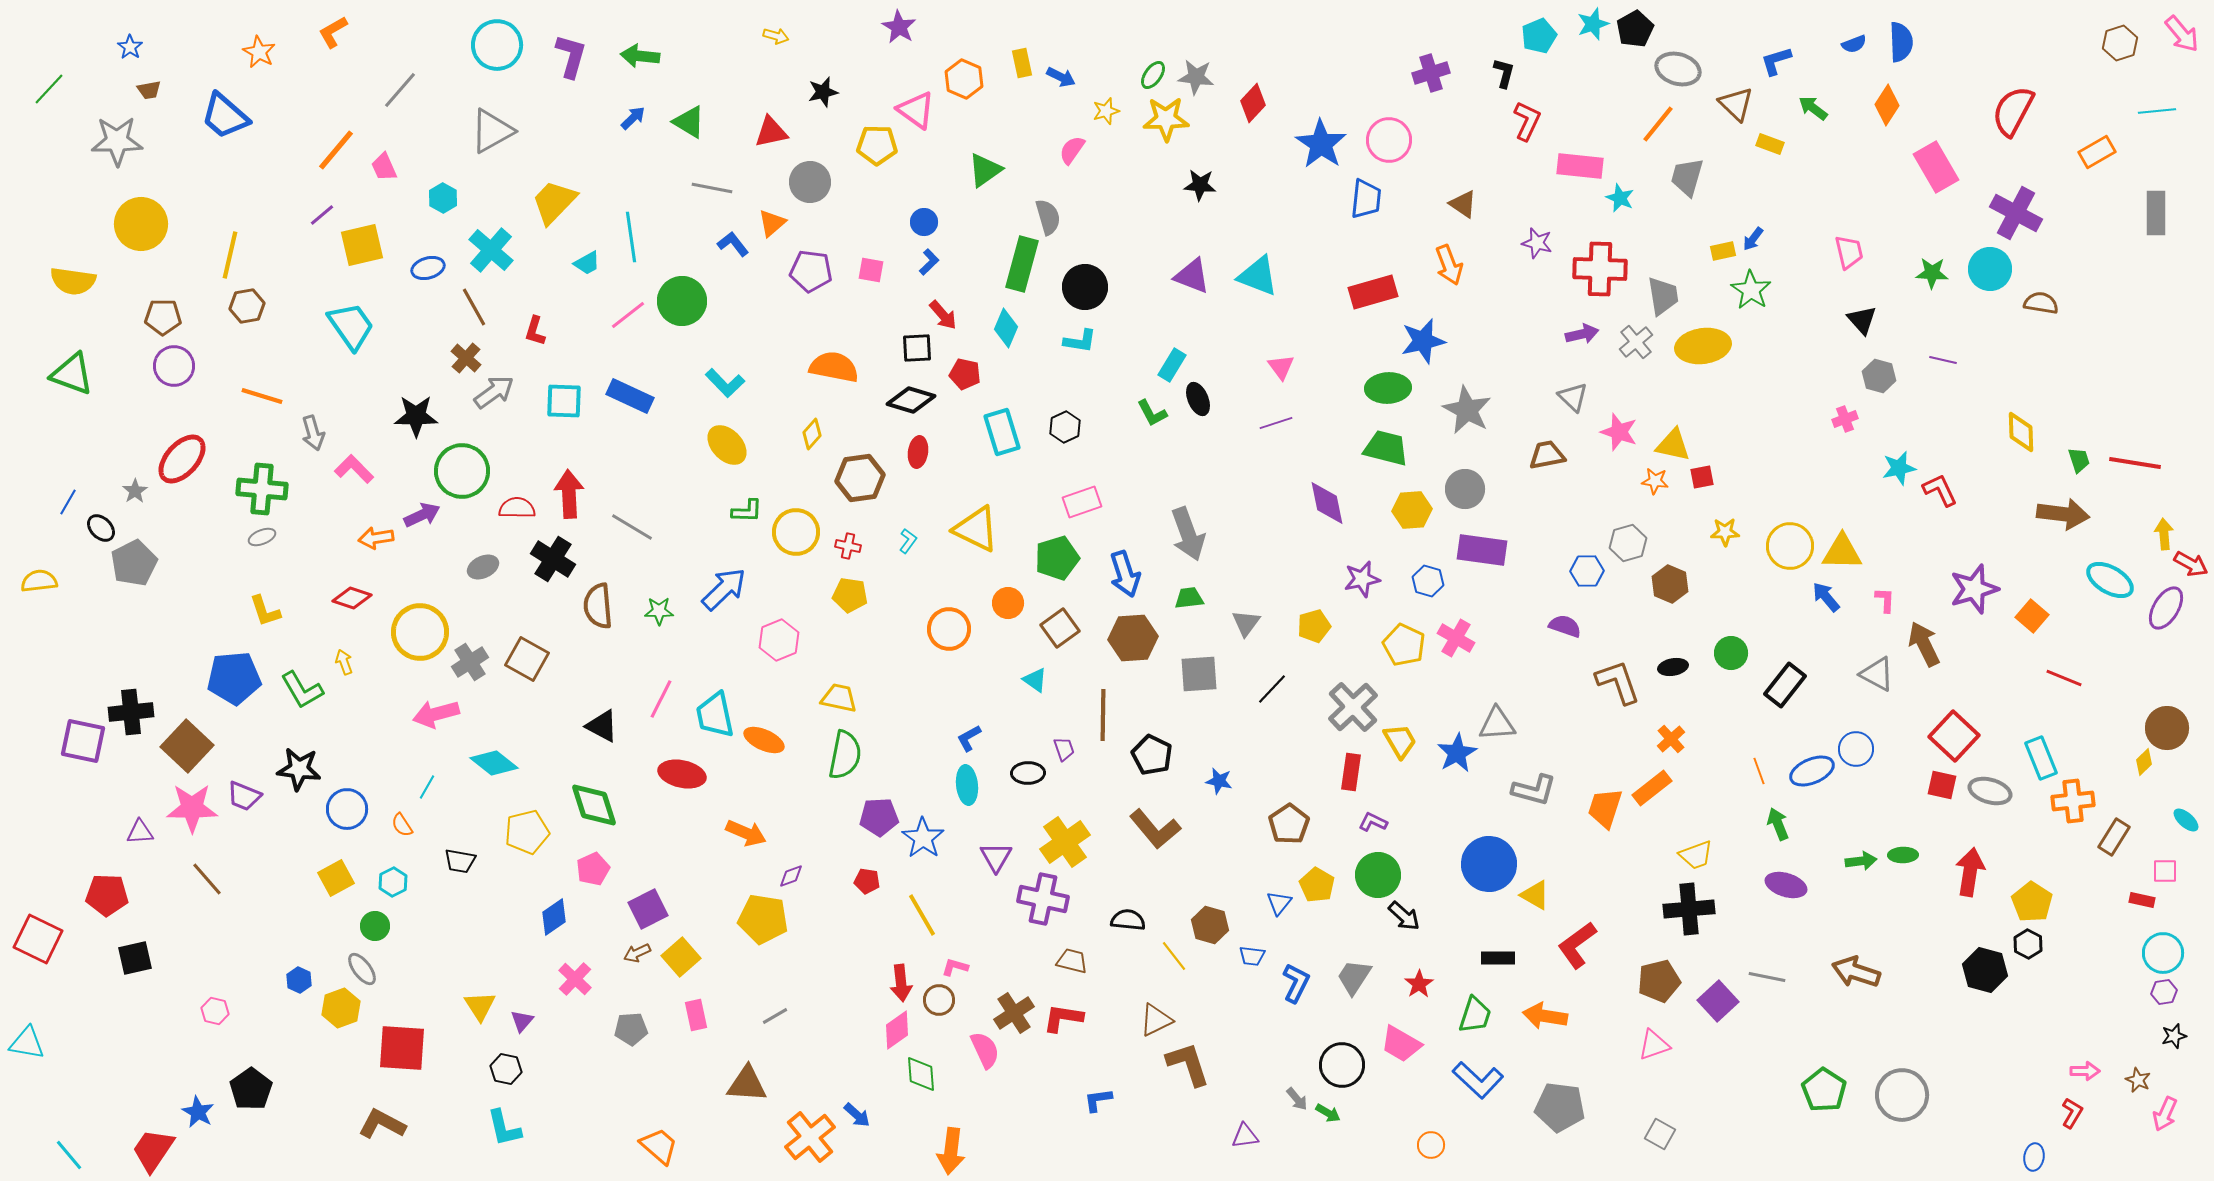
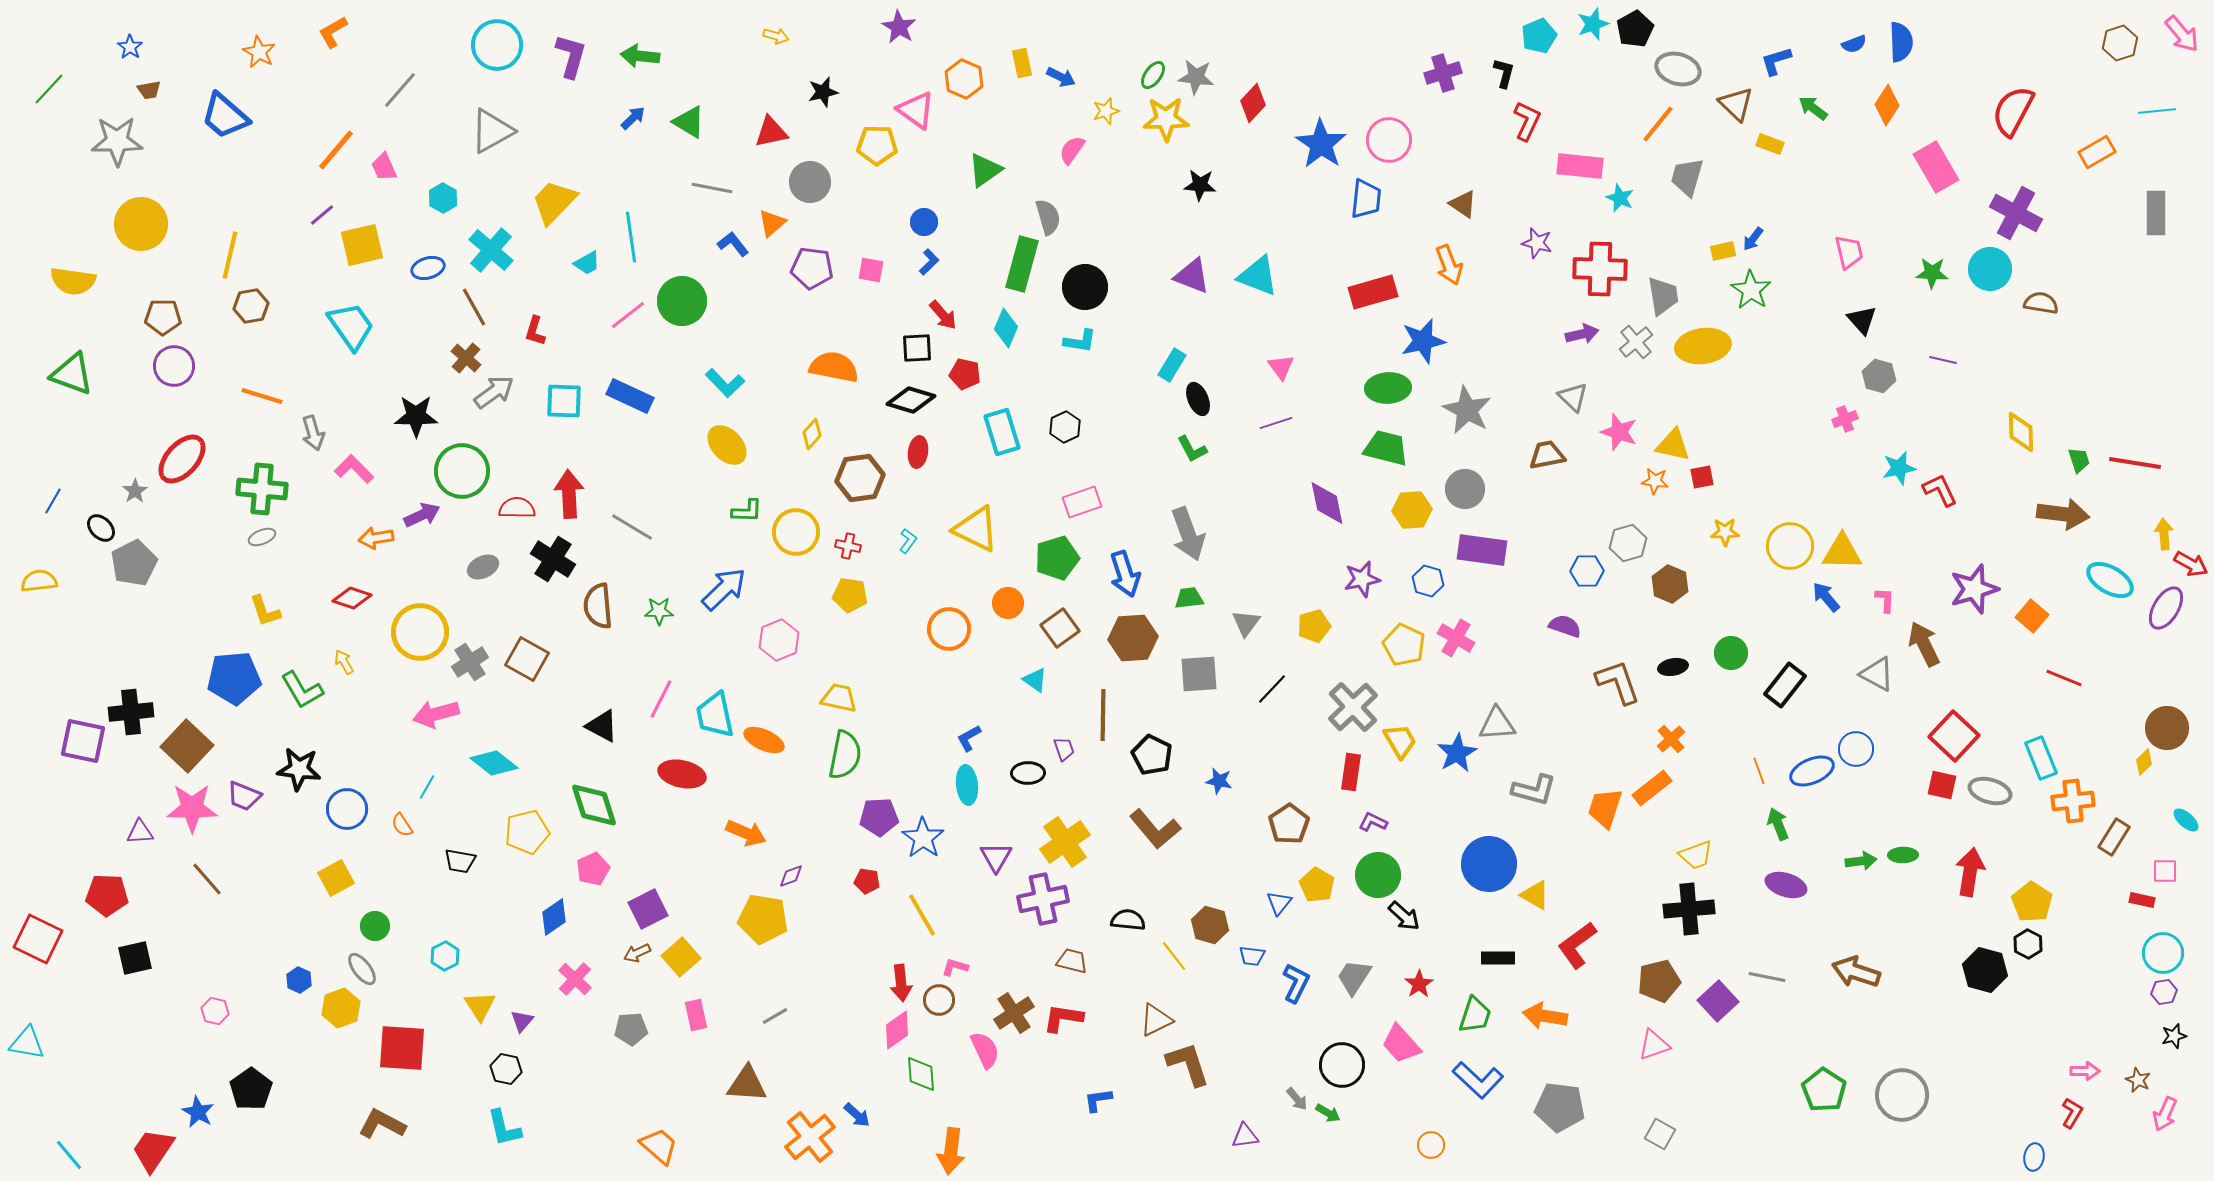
purple cross at (1431, 73): moved 12 px right
purple pentagon at (811, 271): moved 1 px right, 3 px up
brown hexagon at (247, 306): moved 4 px right
green L-shape at (1152, 413): moved 40 px right, 36 px down
blue line at (68, 502): moved 15 px left, 1 px up
yellow arrow at (344, 662): rotated 10 degrees counterclockwise
cyan hexagon at (393, 882): moved 52 px right, 74 px down
purple cross at (1043, 899): rotated 24 degrees counterclockwise
pink trapezoid at (1401, 1044): rotated 18 degrees clockwise
